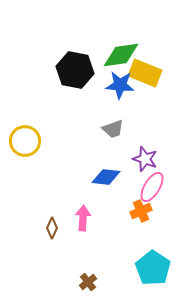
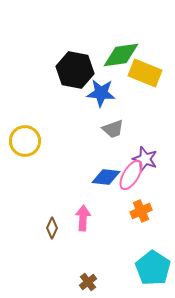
blue star: moved 19 px left, 8 px down
pink ellipse: moved 21 px left, 12 px up
